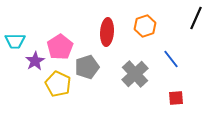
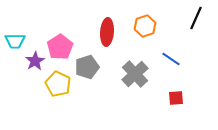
blue line: rotated 18 degrees counterclockwise
